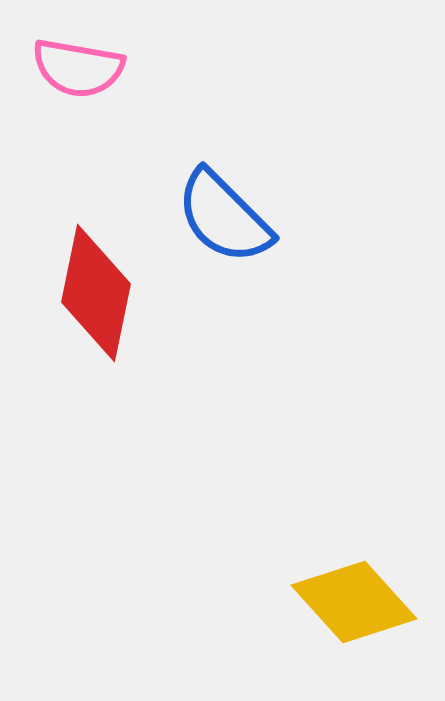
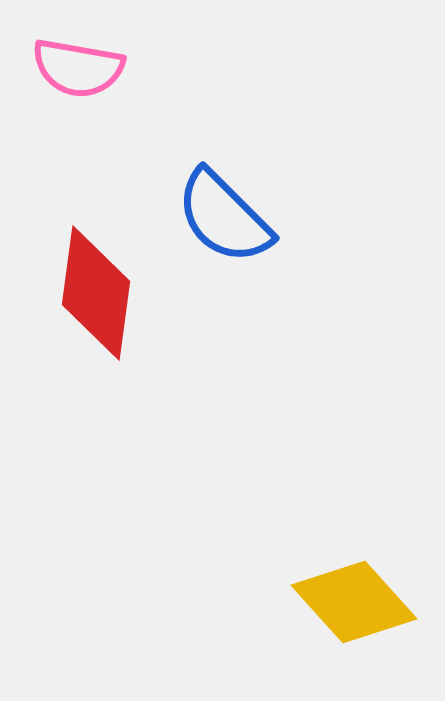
red diamond: rotated 4 degrees counterclockwise
